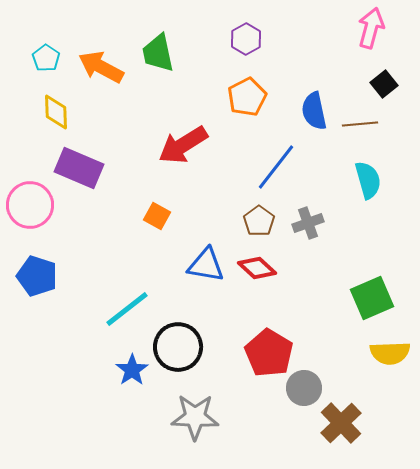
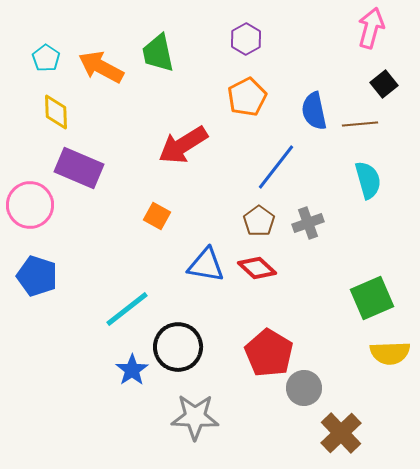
brown cross: moved 10 px down
